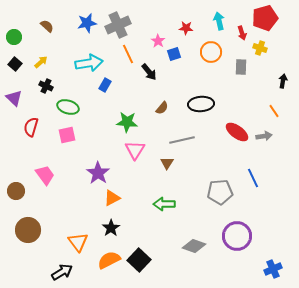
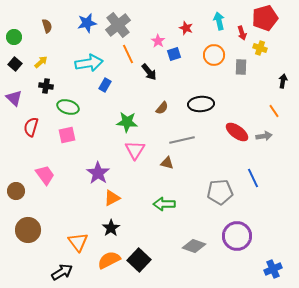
gray cross at (118, 25): rotated 15 degrees counterclockwise
brown semicircle at (47, 26): rotated 32 degrees clockwise
red star at (186, 28): rotated 16 degrees clockwise
orange circle at (211, 52): moved 3 px right, 3 px down
black cross at (46, 86): rotated 16 degrees counterclockwise
brown triangle at (167, 163): rotated 48 degrees counterclockwise
